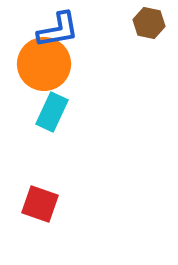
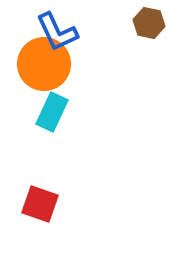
blue L-shape: moved 1 px left, 2 px down; rotated 75 degrees clockwise
